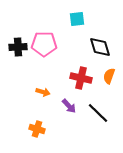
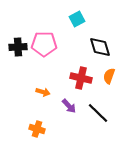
cyan square: rotated 21 degrees counterclockwise
